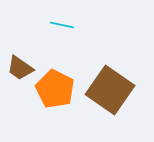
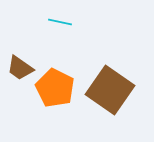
cyan line: moved 2 px left, 3 px up
orange pentagon: moved 1 px up
